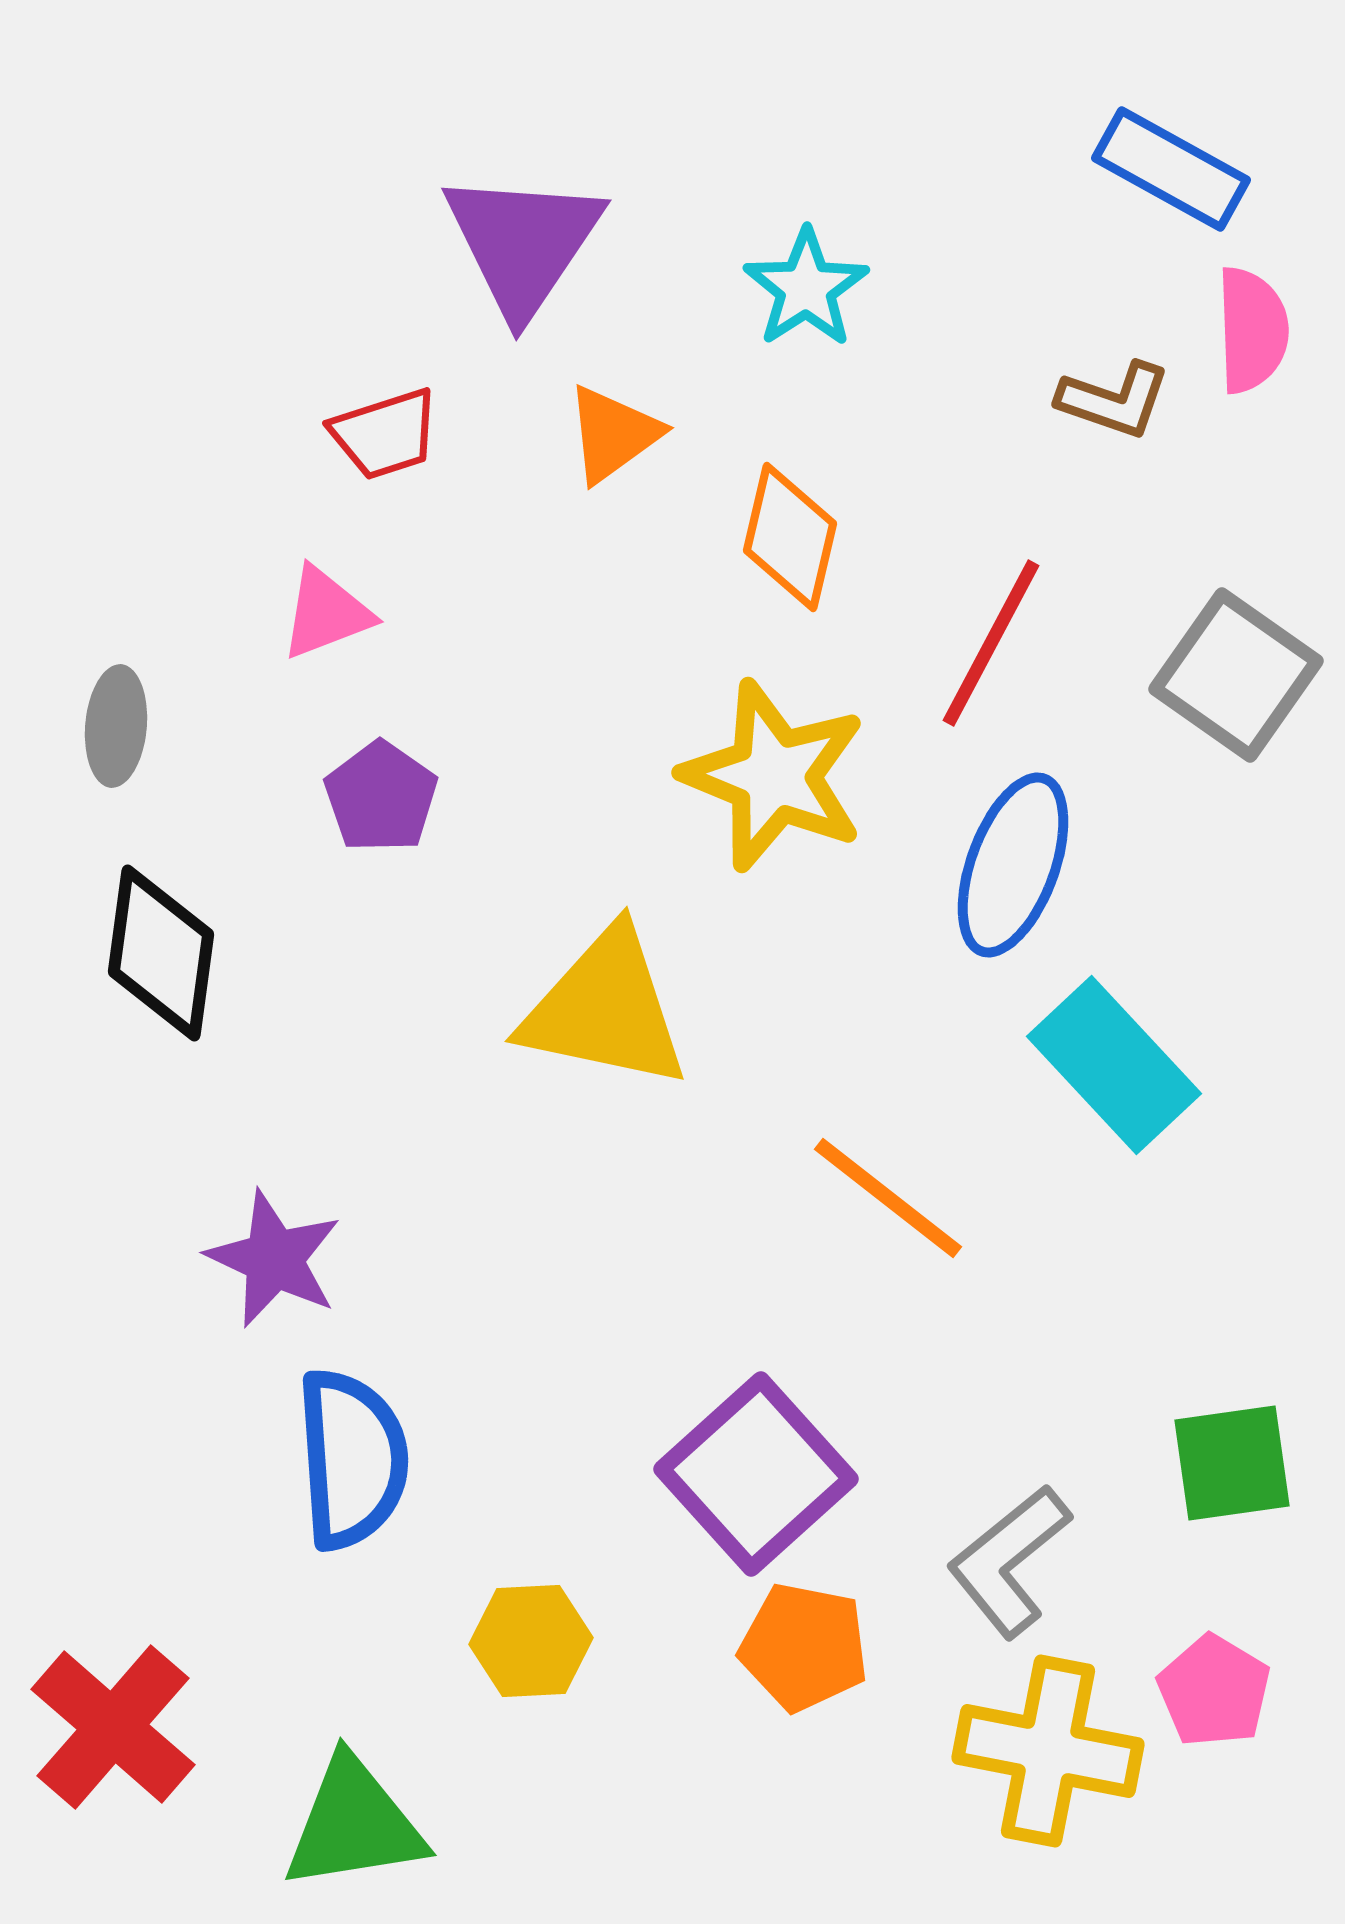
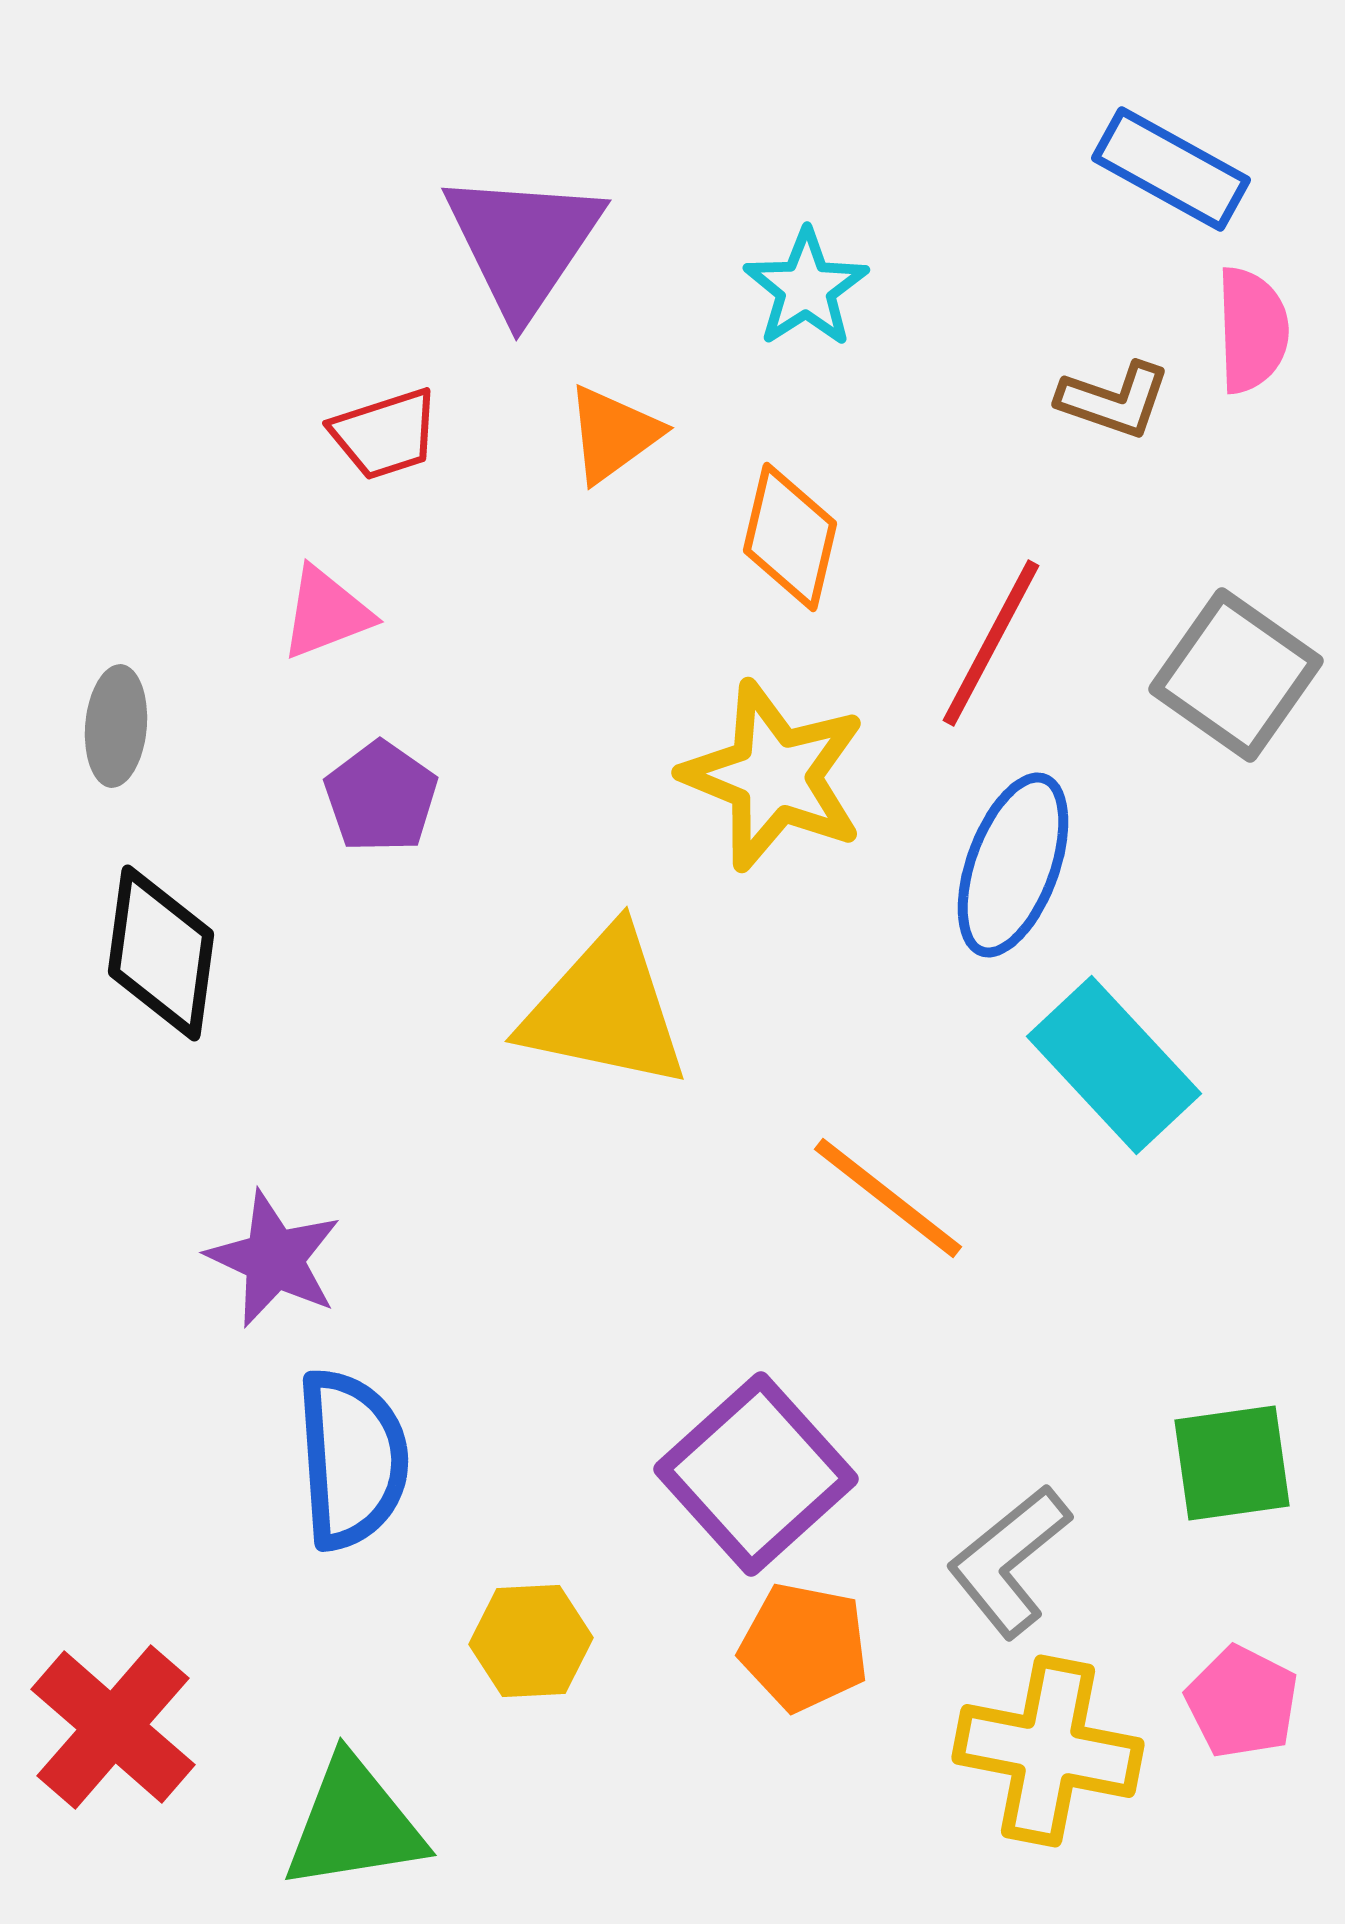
pink pentagon: moved 28 px right, 11 px down; rotated 4 degrees counterclockwise
